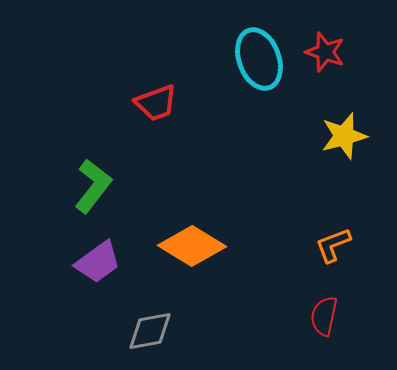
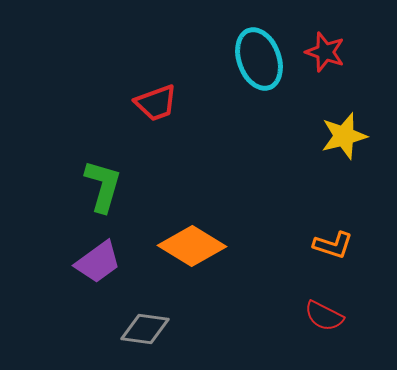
green L-shape: moved 10 px right; rotated 22 degrees counterclockwise
orange L-shape: rotated 141 degrees counterclockwise
red semicircle: rotated 75 degrees counterclockwise
gray diamond: moved 5 px left, 2 px up; rotated 18 degrees clockwise
